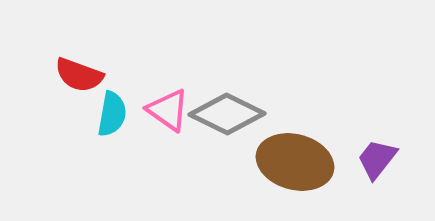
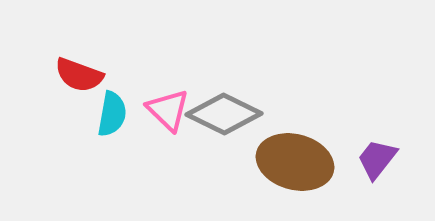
pink triangle: rotated 9 degrees clockwise
gray diamond: moved 3 px left
